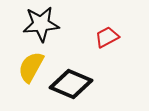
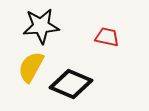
black star: moved 2 px down
red trapezoid: rotated 40 degrees clockwise
